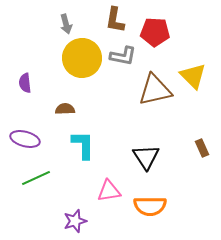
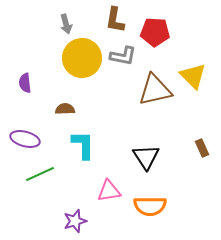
green line: moved 4 px right, 4 px up
